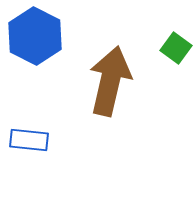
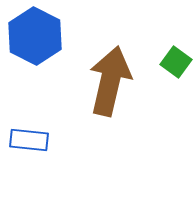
green square: moved 14 px down
